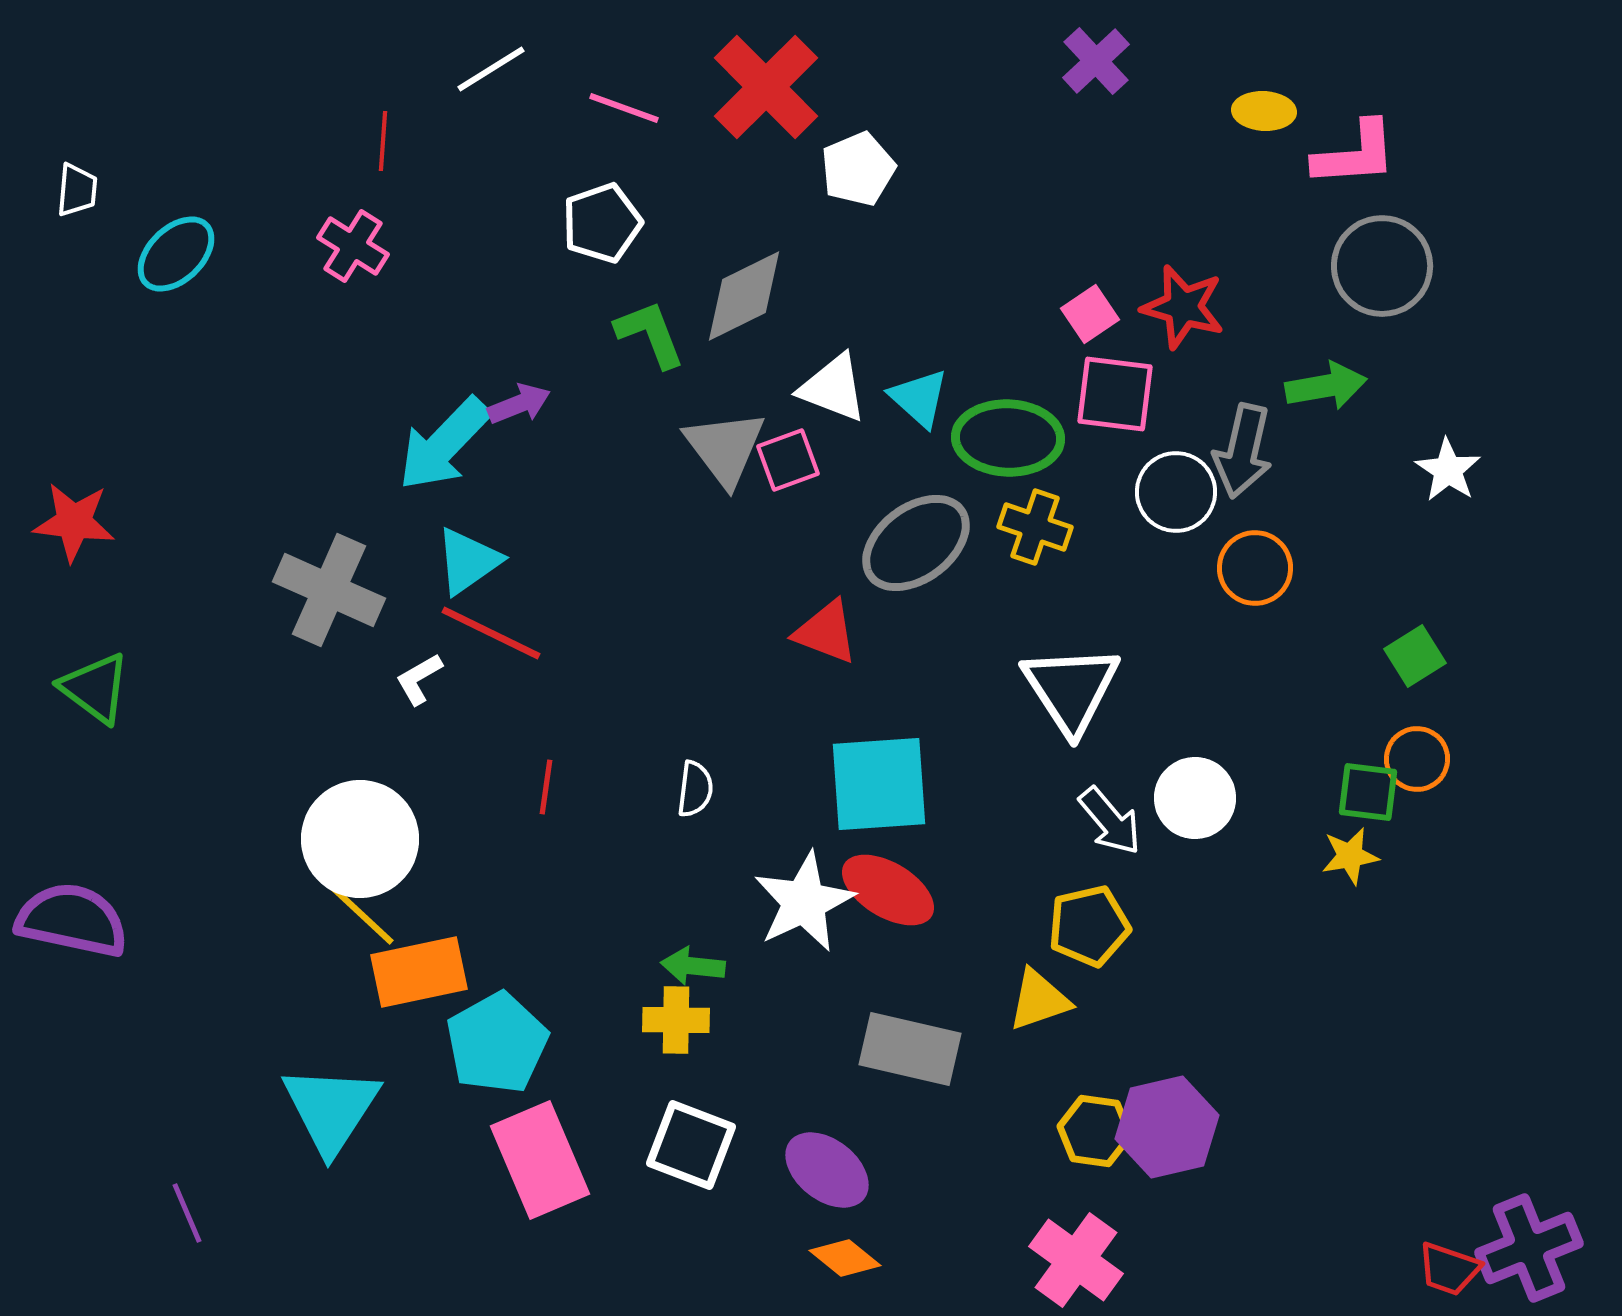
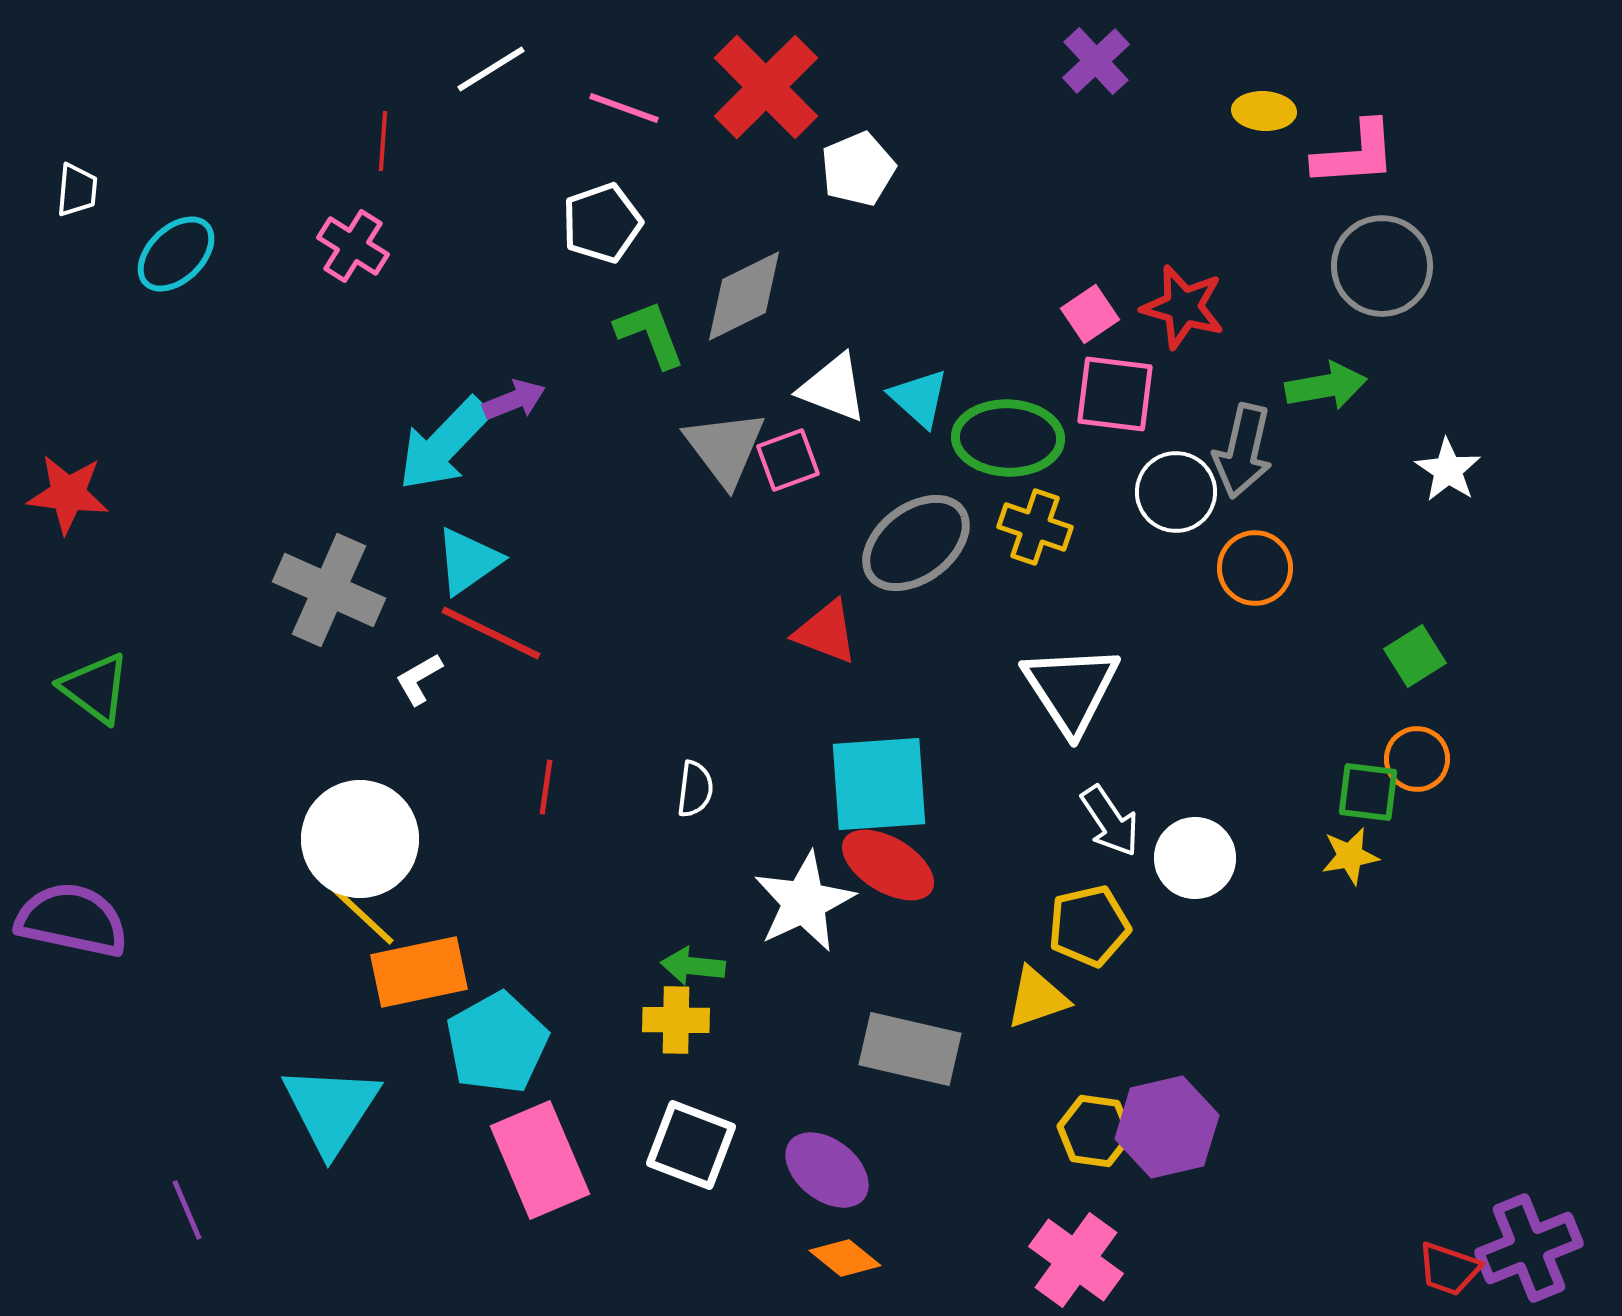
purple arrow at (519, 404): moved 5 px left, 4 px up
red star at (74, 522): moved 6 px left, 28 px up
white circle at (1195, 798): moved 60 px down
white arrow at (1110, 821): rotated 6 degrees clockwise
red ellipse at (888, 890): moved 25 px up
yellow triangle at (1039, 1000): moved 2 px left, 2 px up
purple line at (187, 1213): moved 3 px up
